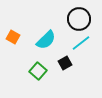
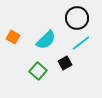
black circle: moved 2 px left, 1 px up
